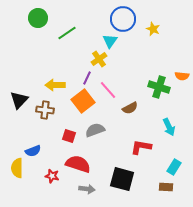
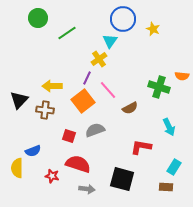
yellow arrow: moved 3 px left, 1 px down
